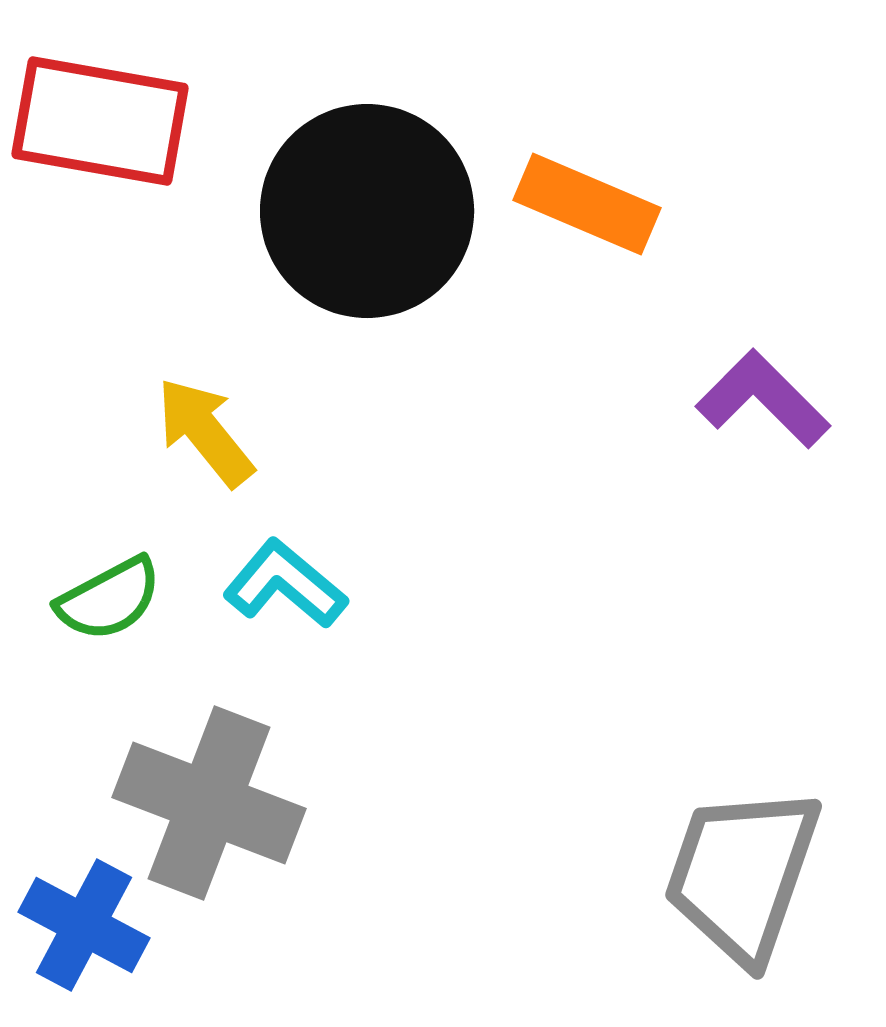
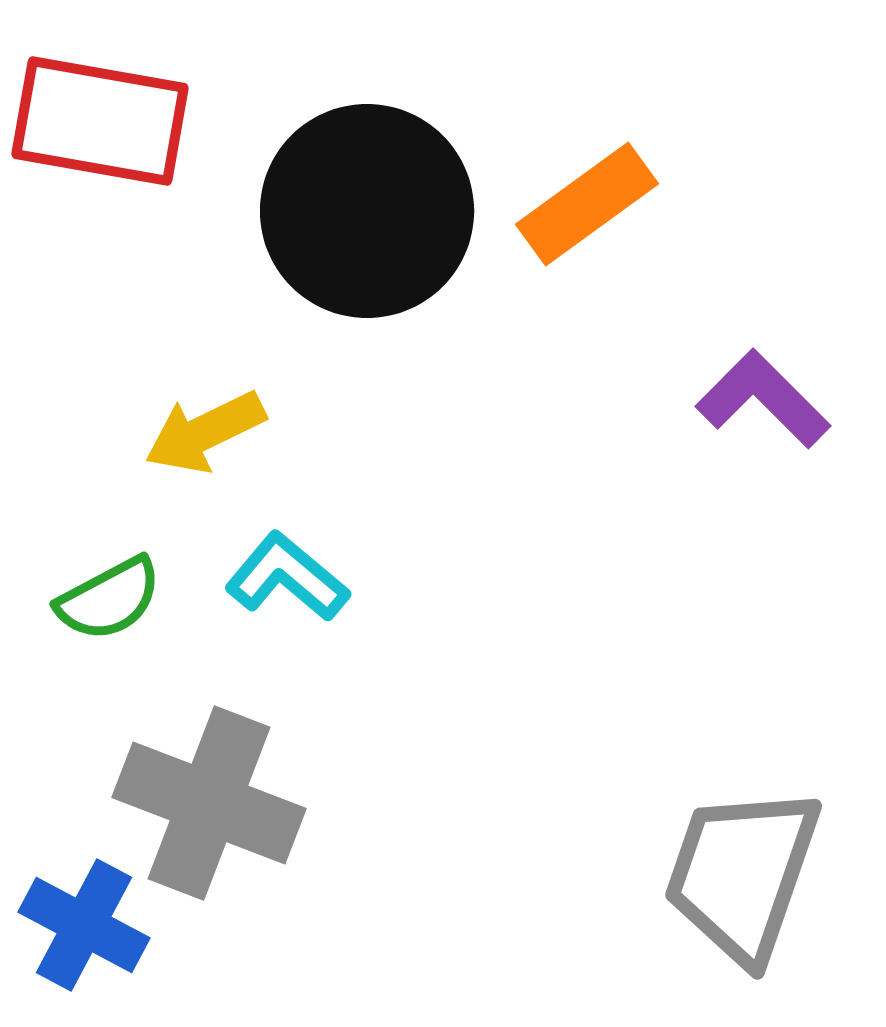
orange rectangle: rotated 59 degrees counterclockwise
yellow arrow: rotated 77 degrees counterclockwise
cyan L-shape: moved 2 px right, 7 px up
